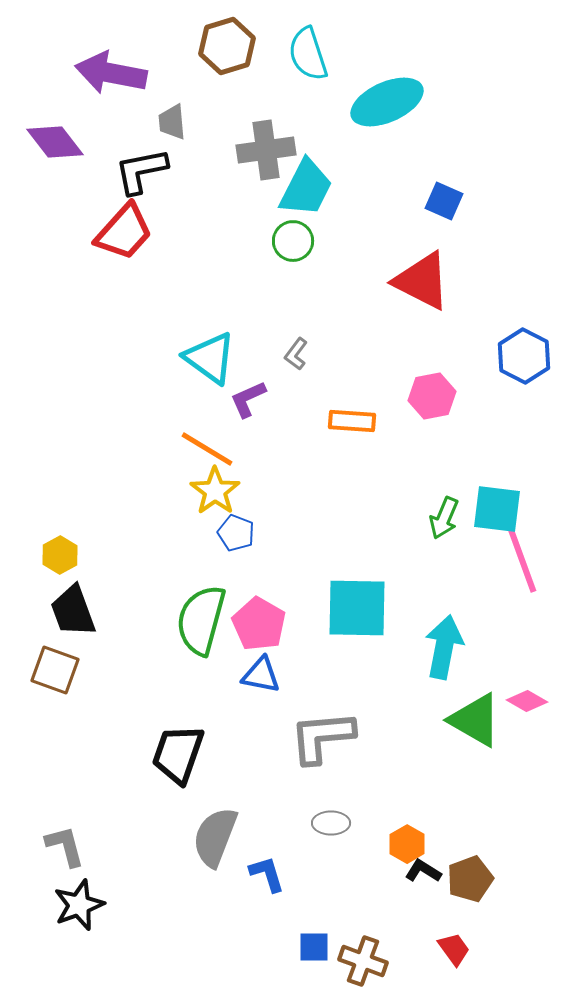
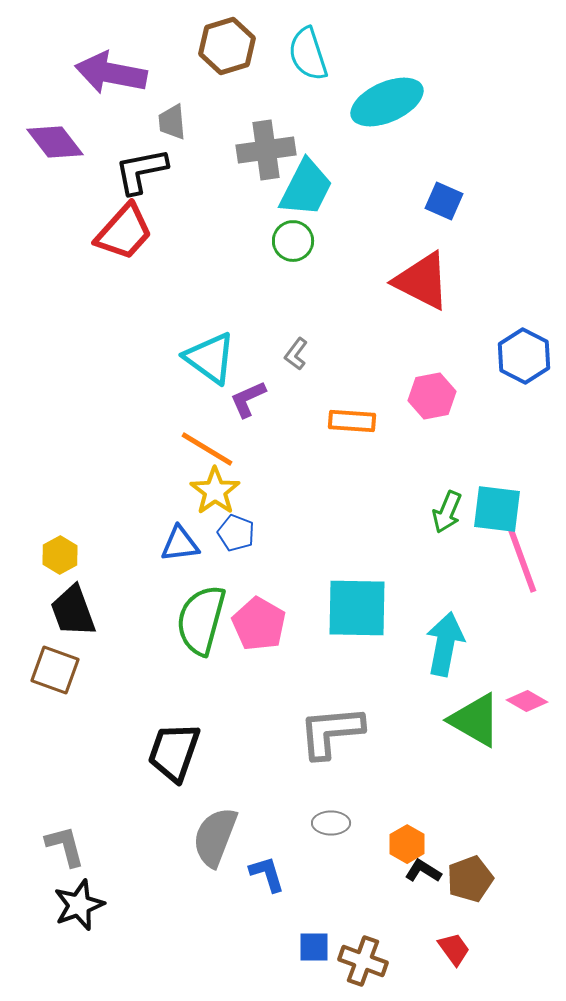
green arrow at (444, 518): moved 3 px right, 6 px up
cyan arrow at (444, 647): moved 1 px right, 3 px up
blue triangle at (261, 675): moved 81 px left, 131 px up; rotated 18 degrees counterclockwise
gray L-shape at (322, 737): moved 9 px right, 5 px up
black trapezoid at (178, 754): moved 4 px left, 2 px up
